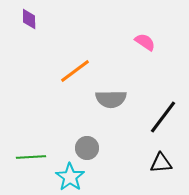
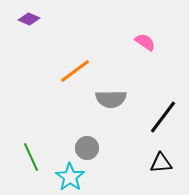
purple diamond: rotated 65 degrees counterclockwise
green line: rotated 68 degrees clockwise
